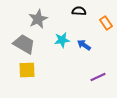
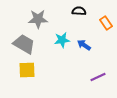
gray star: rotated 24 degrees clockwise
